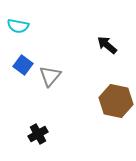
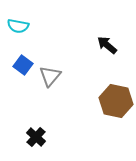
black cross: moved 2 px left, 3 px down; rotated 18 degrees counterclockwise
